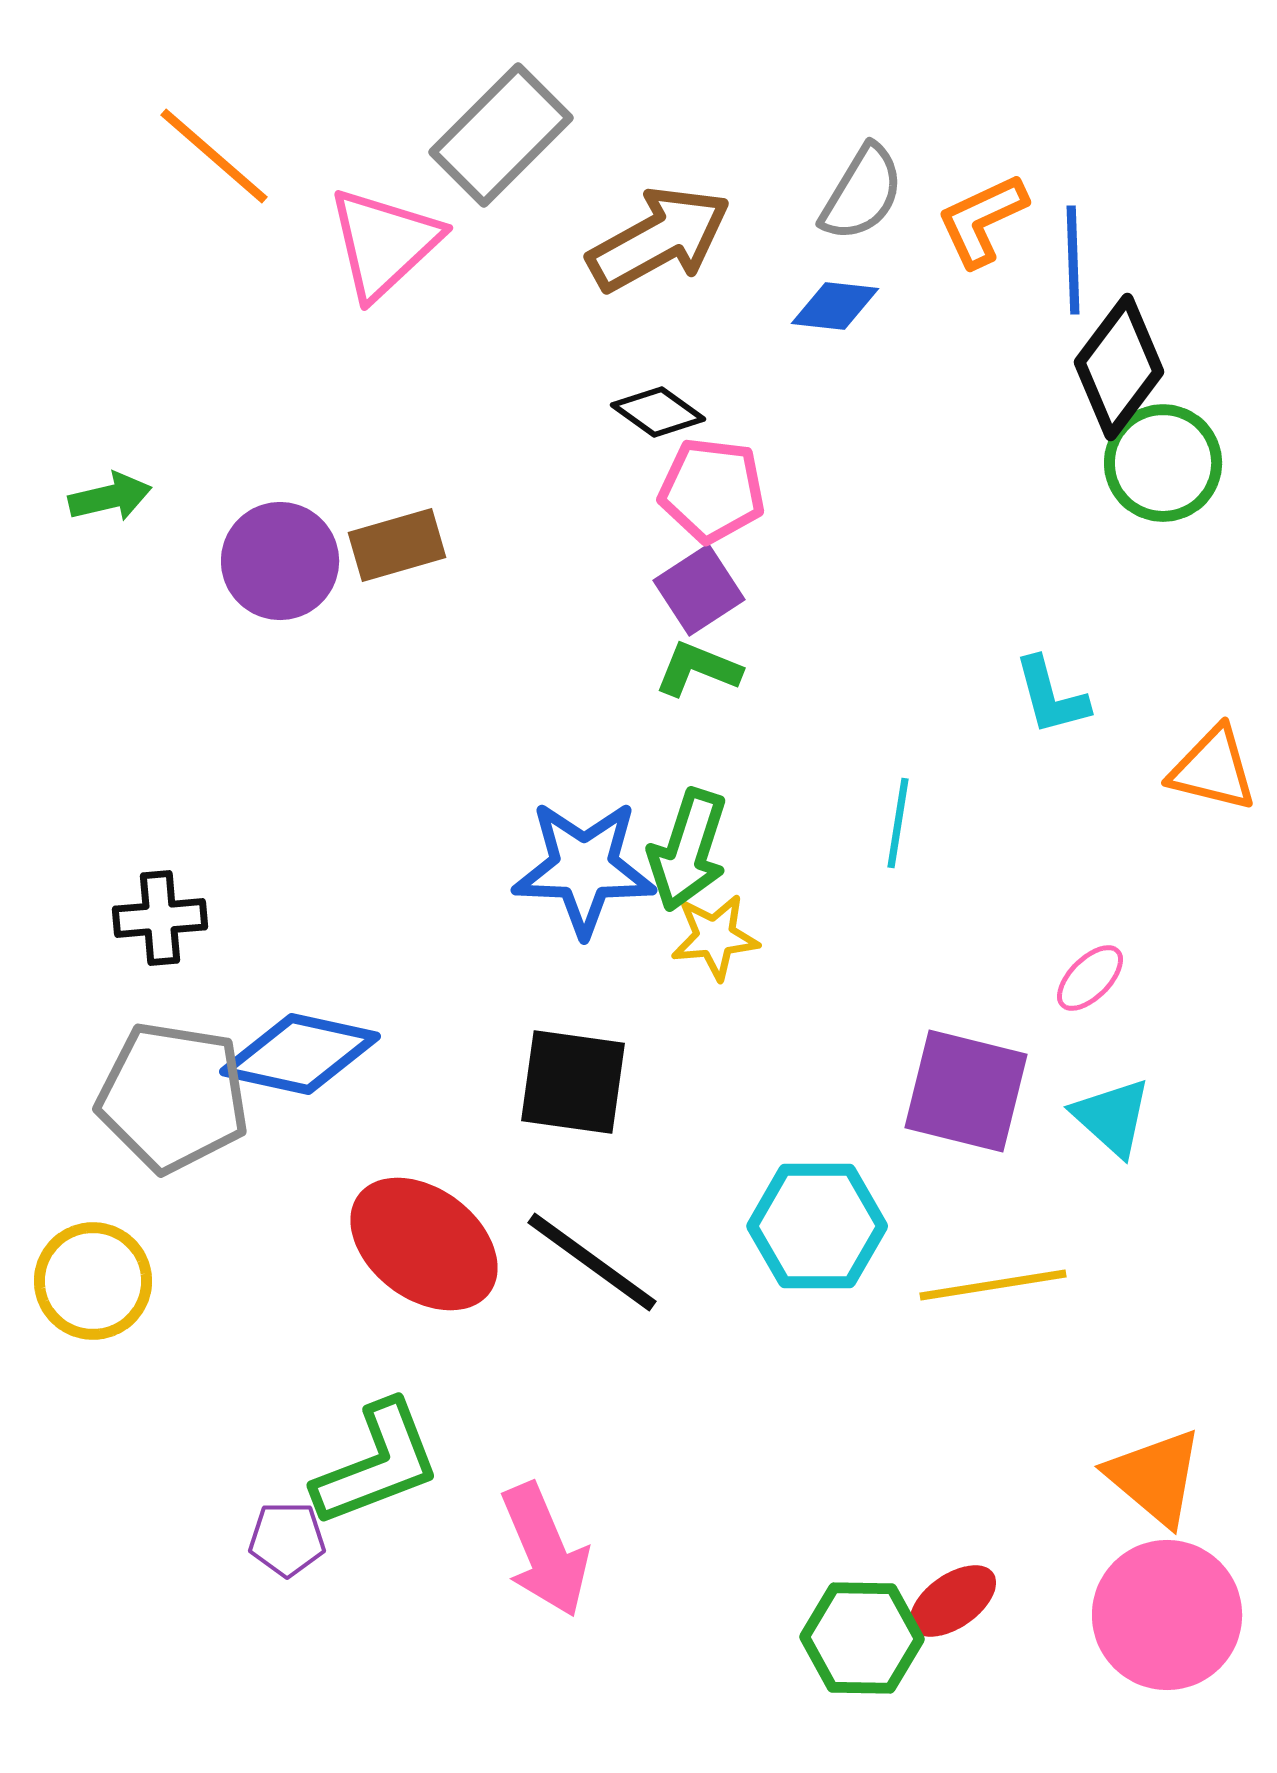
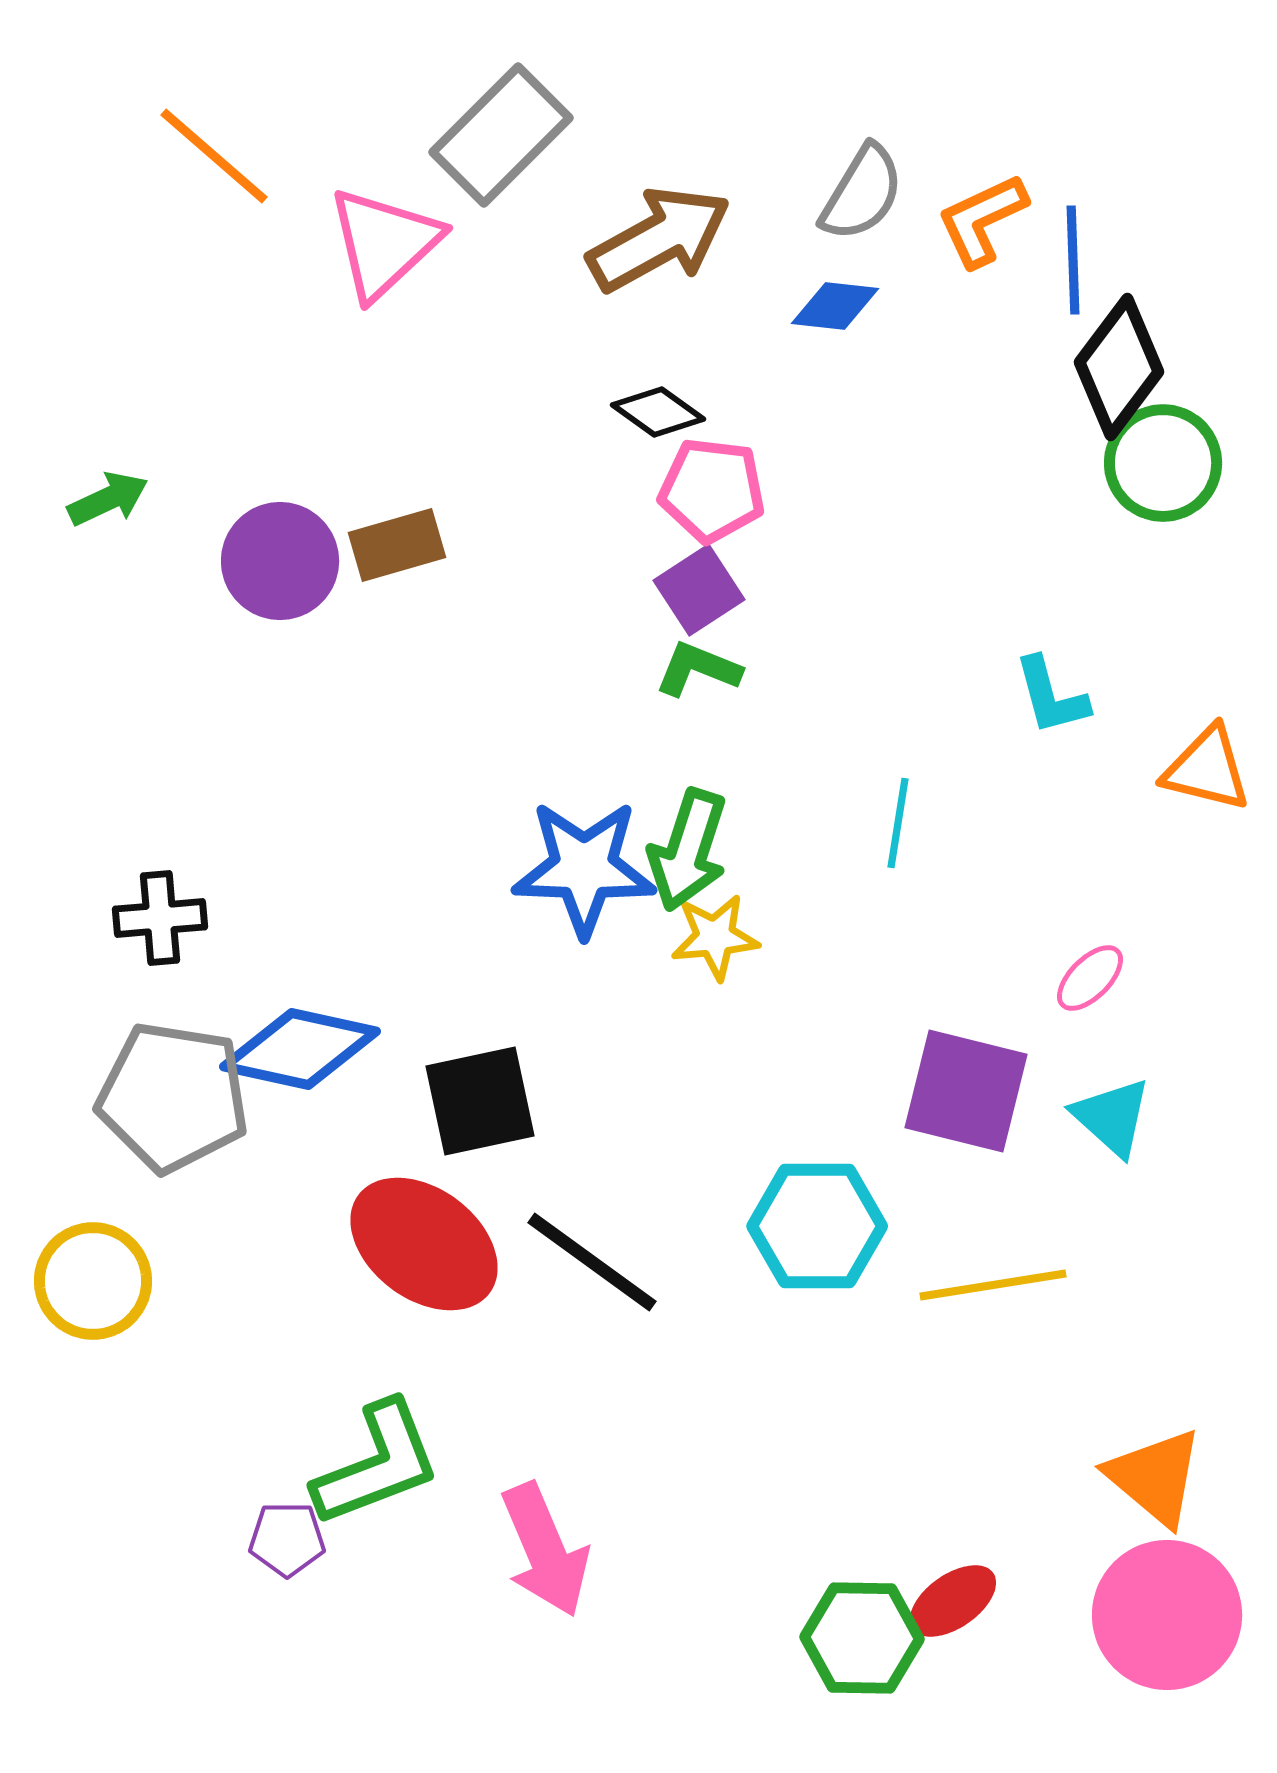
green arrow at (110, 497): moved 2 px left, 2 px down; rotated 12 degrees counterclockwise
orange triangle at (1213, 769): moved 6 px left
blue diamond at (300, 1054): moved 5 px up
black square at (573, 1082): moved 93 px left, 19 px down; rotated 20 degrees counterclockwise
